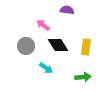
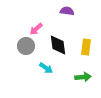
purple semicircle: moved 1 px down
pink arrow: moved 7 px left, 4 px down; rotated 80 degrees counterclockwise
black diamond: rotated 25 degrees clockwise
